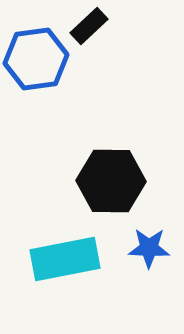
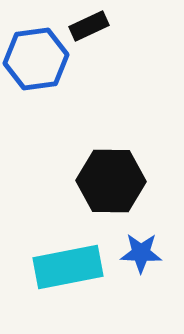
black rectangle: rotated 18 degrees clockwise
blue star: moved 8 px left, 5 px down
cyan rectangle: moved 3 px right, 8 px down
